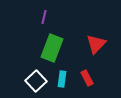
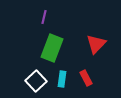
red rectangle: moved 1 px left
